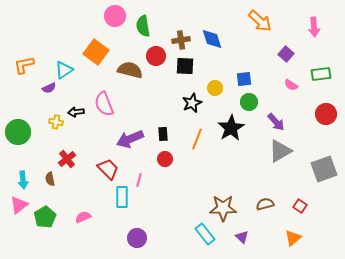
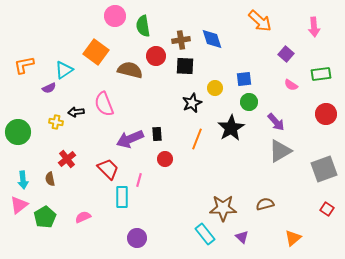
black rectangle at (163, 134): moved 6 px left
red square at (300, 206): moved 27 px right, 3 px down
